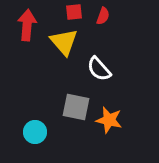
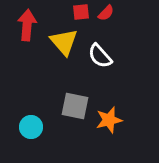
red square: moved 7 px right
red semicircle: moved 3 px right, 3 px up; rotated 24 degrees clockwise
white semicircle: moved 1 px right, 13 px up
gray square: moved 1 px left, 1 px up
orange star: rotated 28 degrees counterclockwise
cyan circle: moved 4 px left, 5 px up
